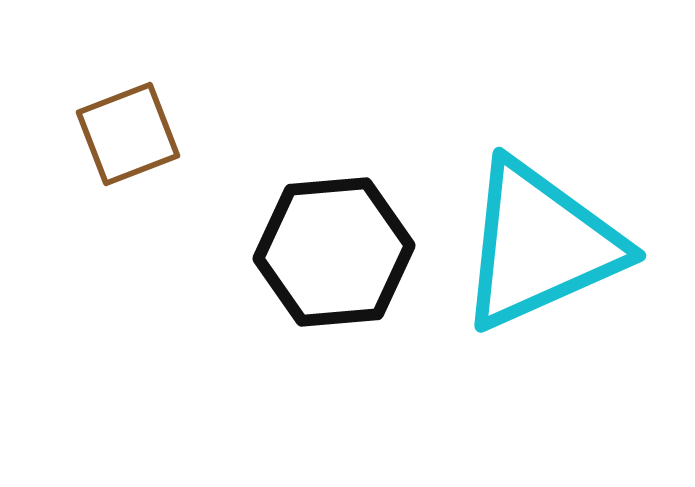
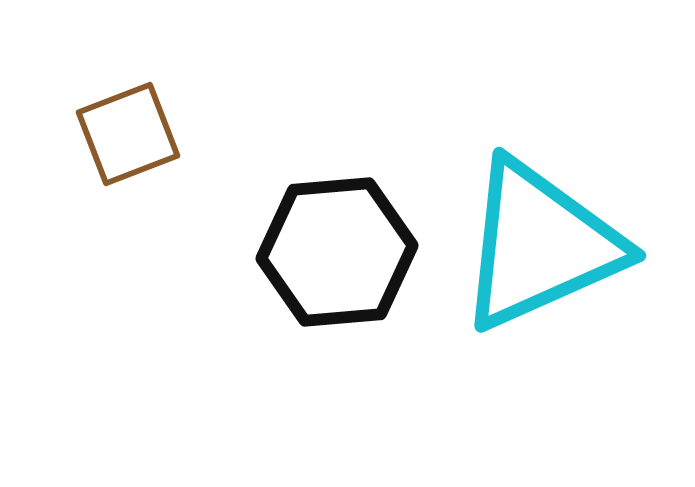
black hexagon: moved 3 px right
